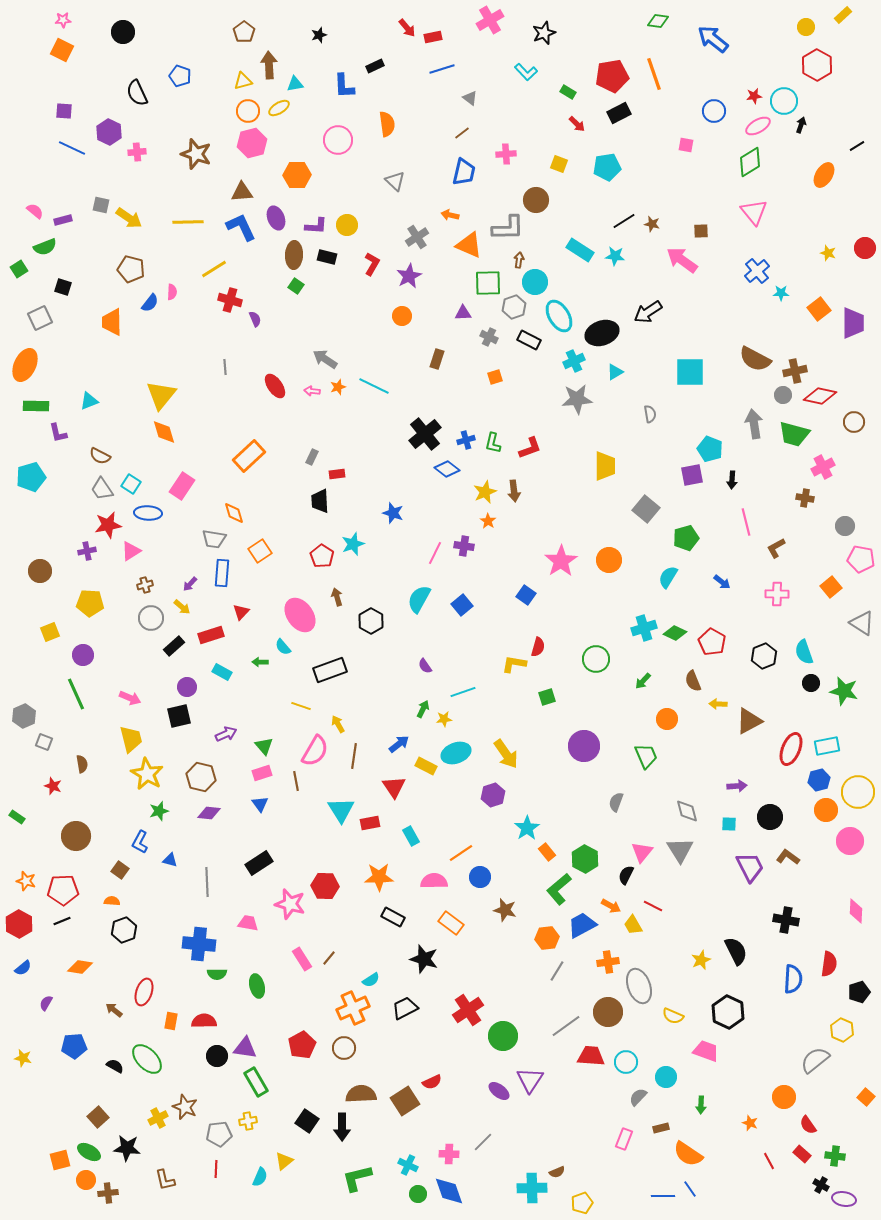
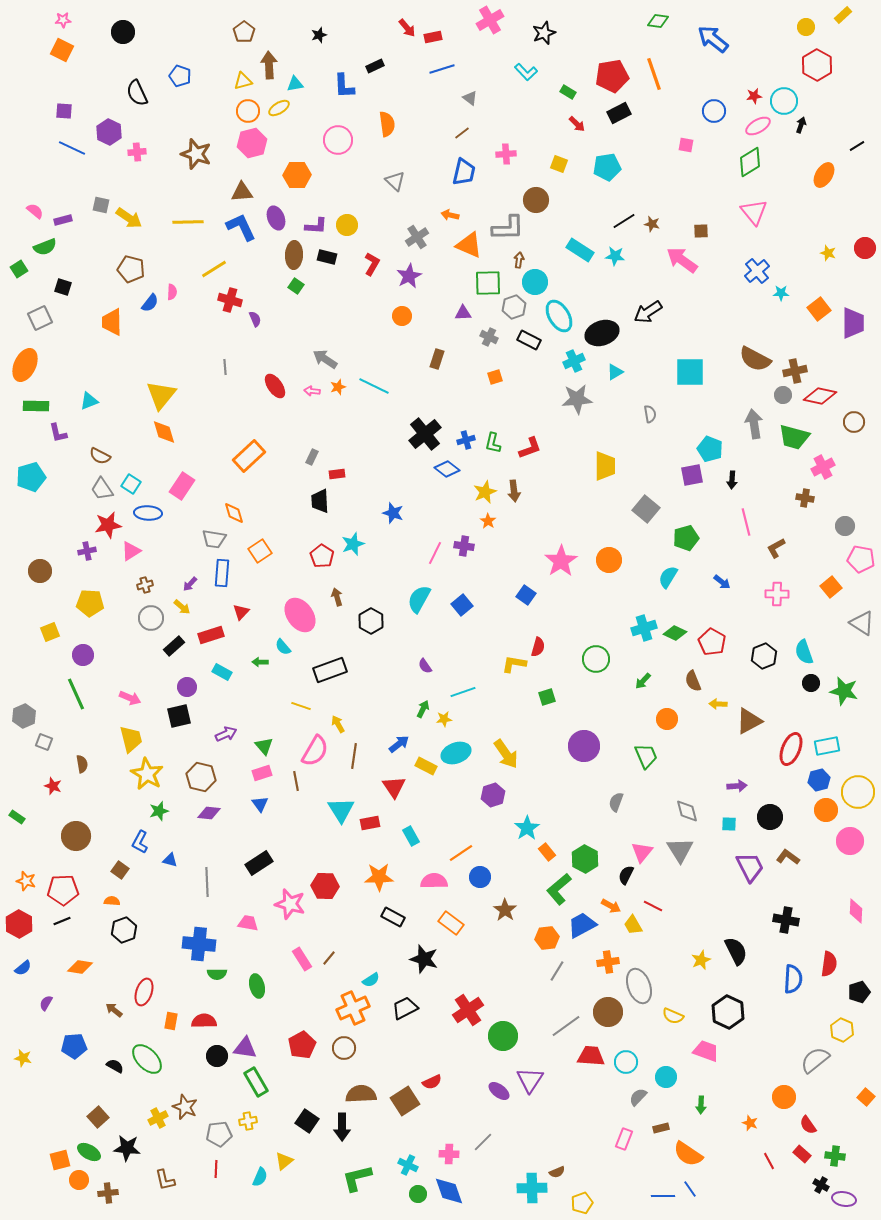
green trapezoid at (794, 434): moved 3 px down
brown star at (505, 910): rotated 20 degrees clockwise
orange circle at (86, 1180): moved 7 px left
